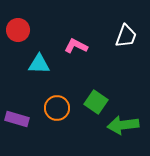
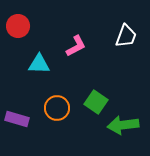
red circle: moved 4 px up
pink L-shape: rotated 125 degrees clockwise
